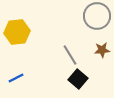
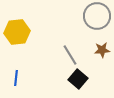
blue line: rotated 56 degrees counterclockwise
